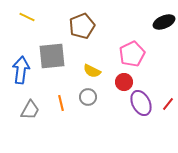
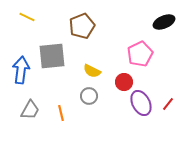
pink pentagon: moved 8 px right
gray circle: moved 1 px right, 1 px up
orange line: moved 10 px down
